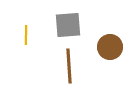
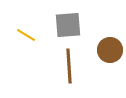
yellow line: rotated 60 degrees counterclockwise
brown circle: moved 3 px down
